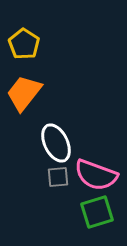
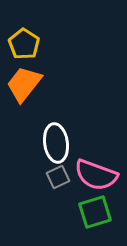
orange trapezoid: moved 9 px up
white ellipse: rotated 18 degrees clockwise
gray square: rotated 20 degrees counterclockwise
green square: moved 2 px left
